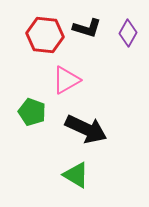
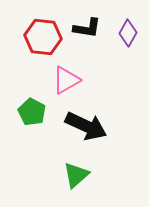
black L-shape: rotated 8 degrees counterclockwise
red hexagon: moved 2 px left, 2 px down
green pentagon: rotated 8 degrees clockwise
black arrow: moved 3 px up
green triangle: rotated 48 degrees clockwise
